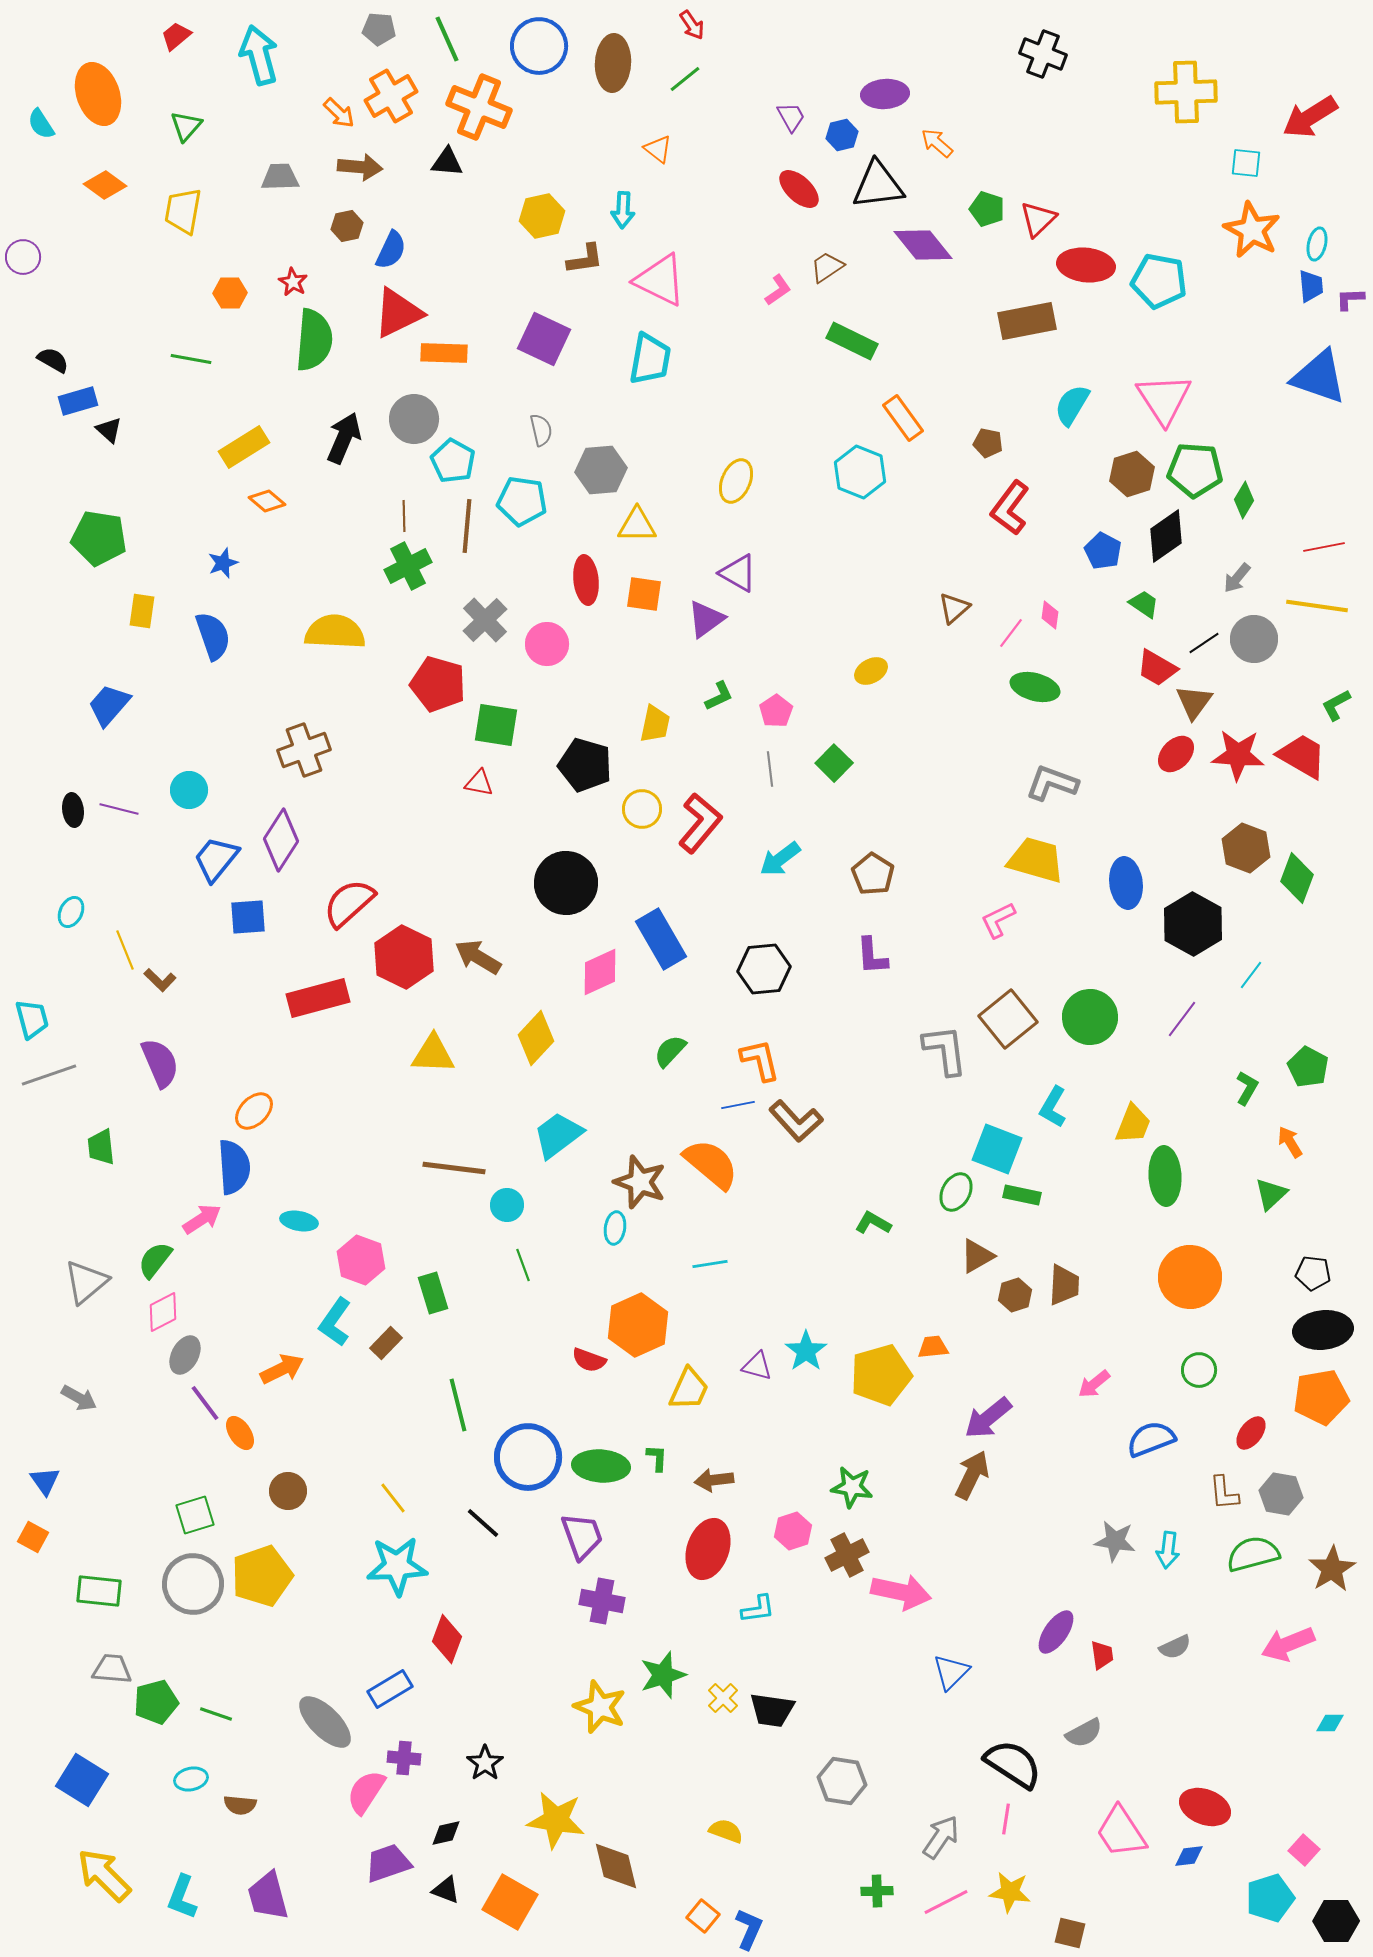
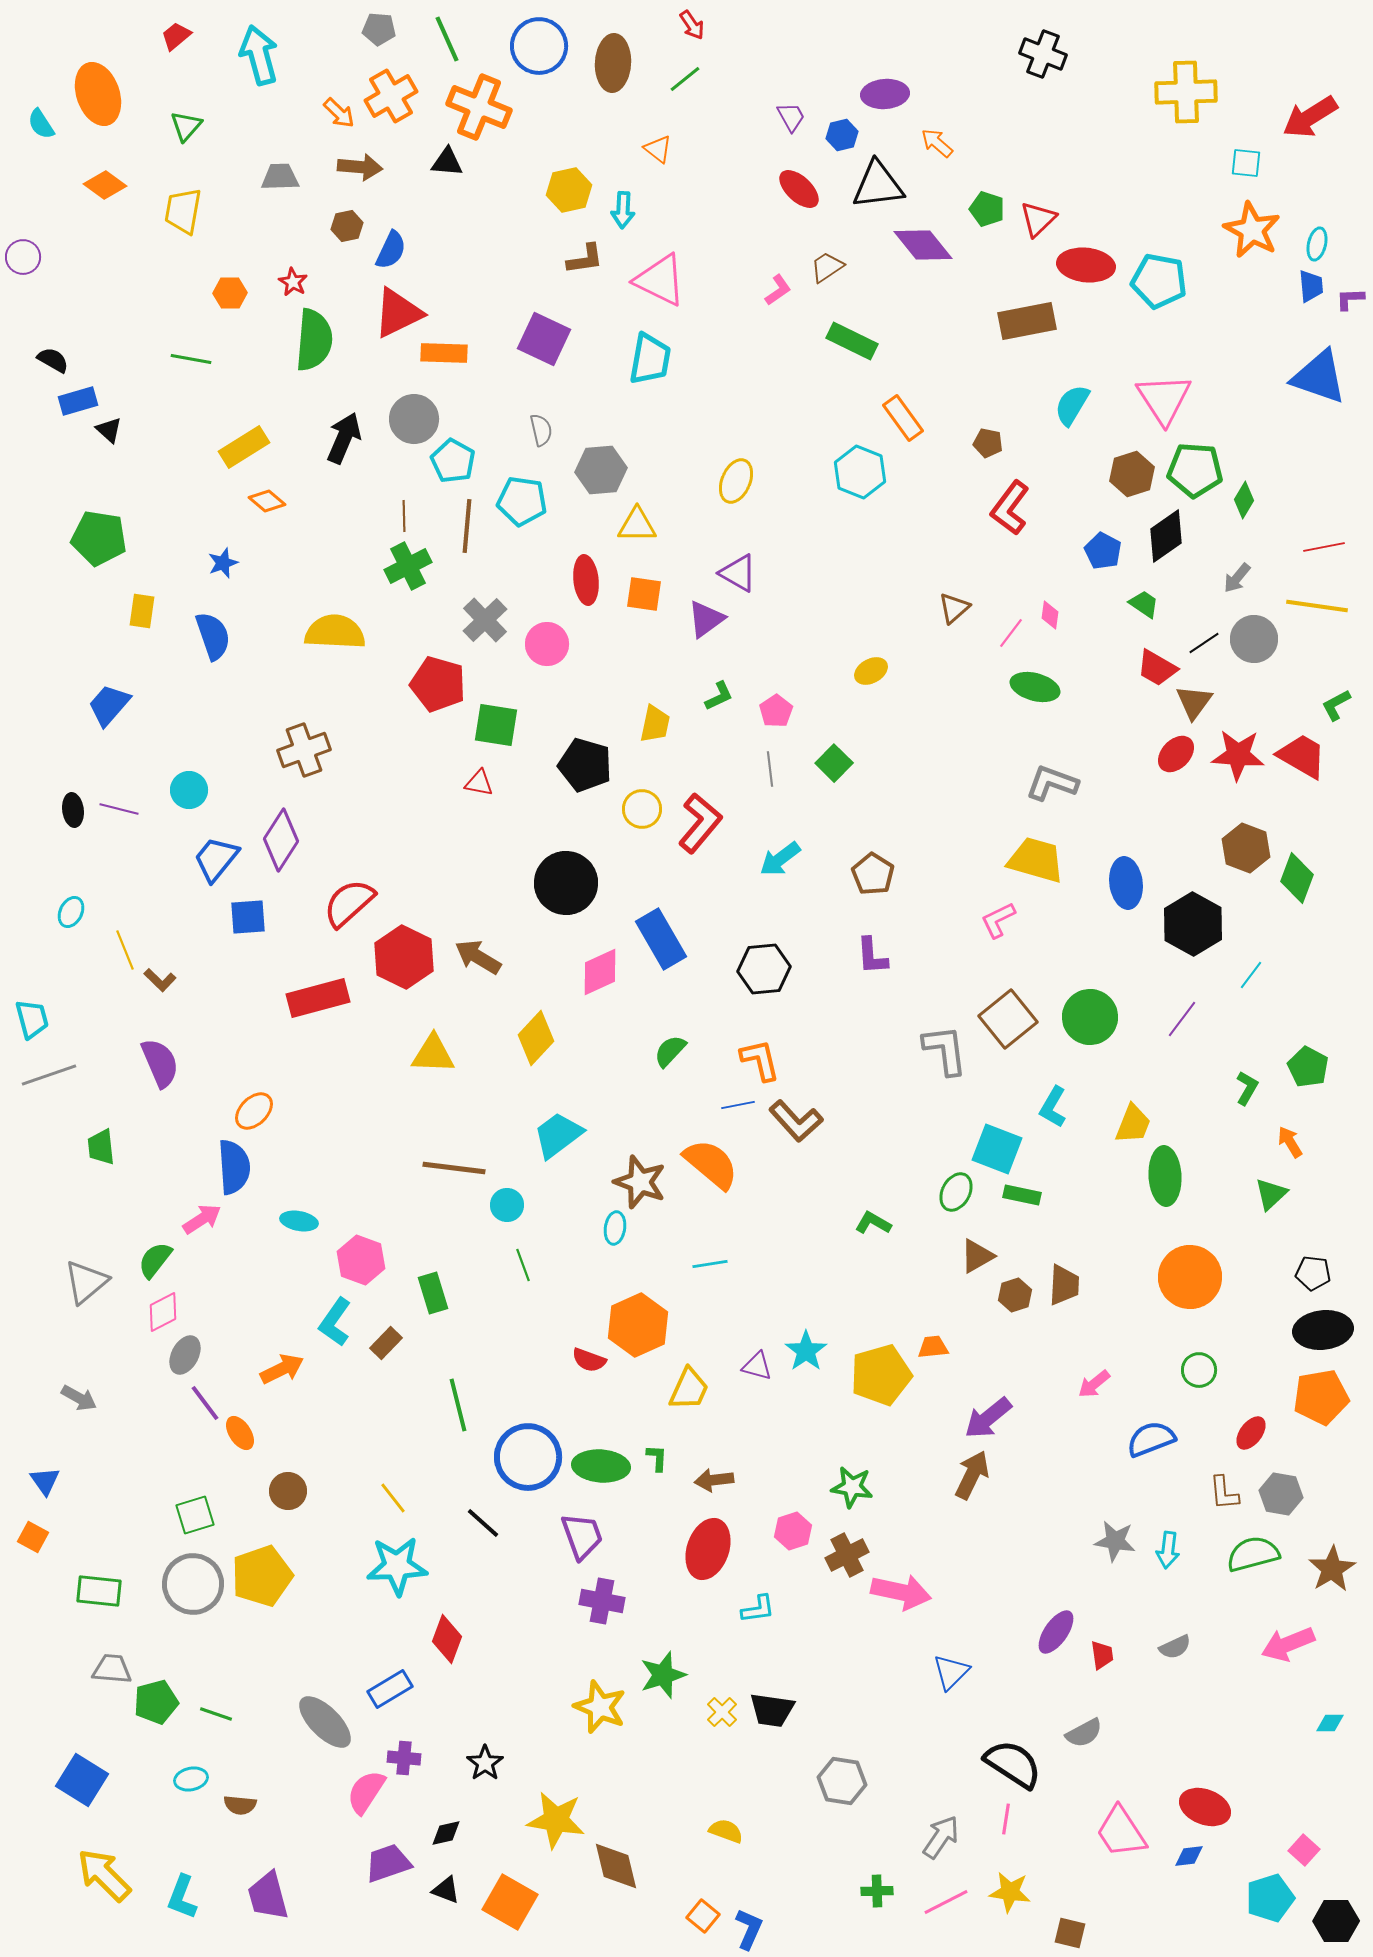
yellow hexagon at (542, 216): moved 27 px right, 26 px up
yellow cross at (723, 1698): moved 1 px left, 14 px down
